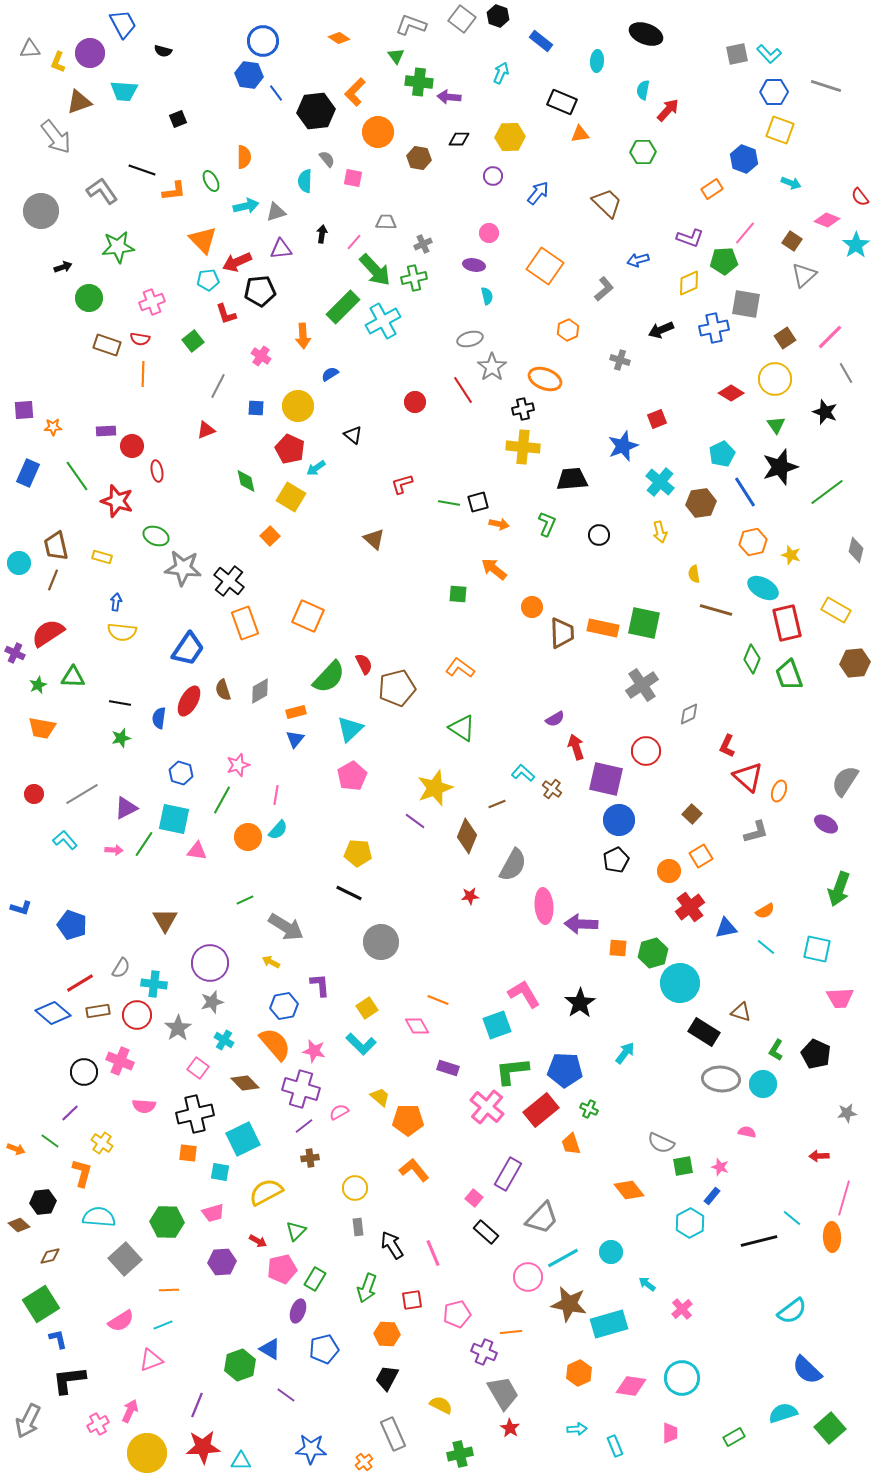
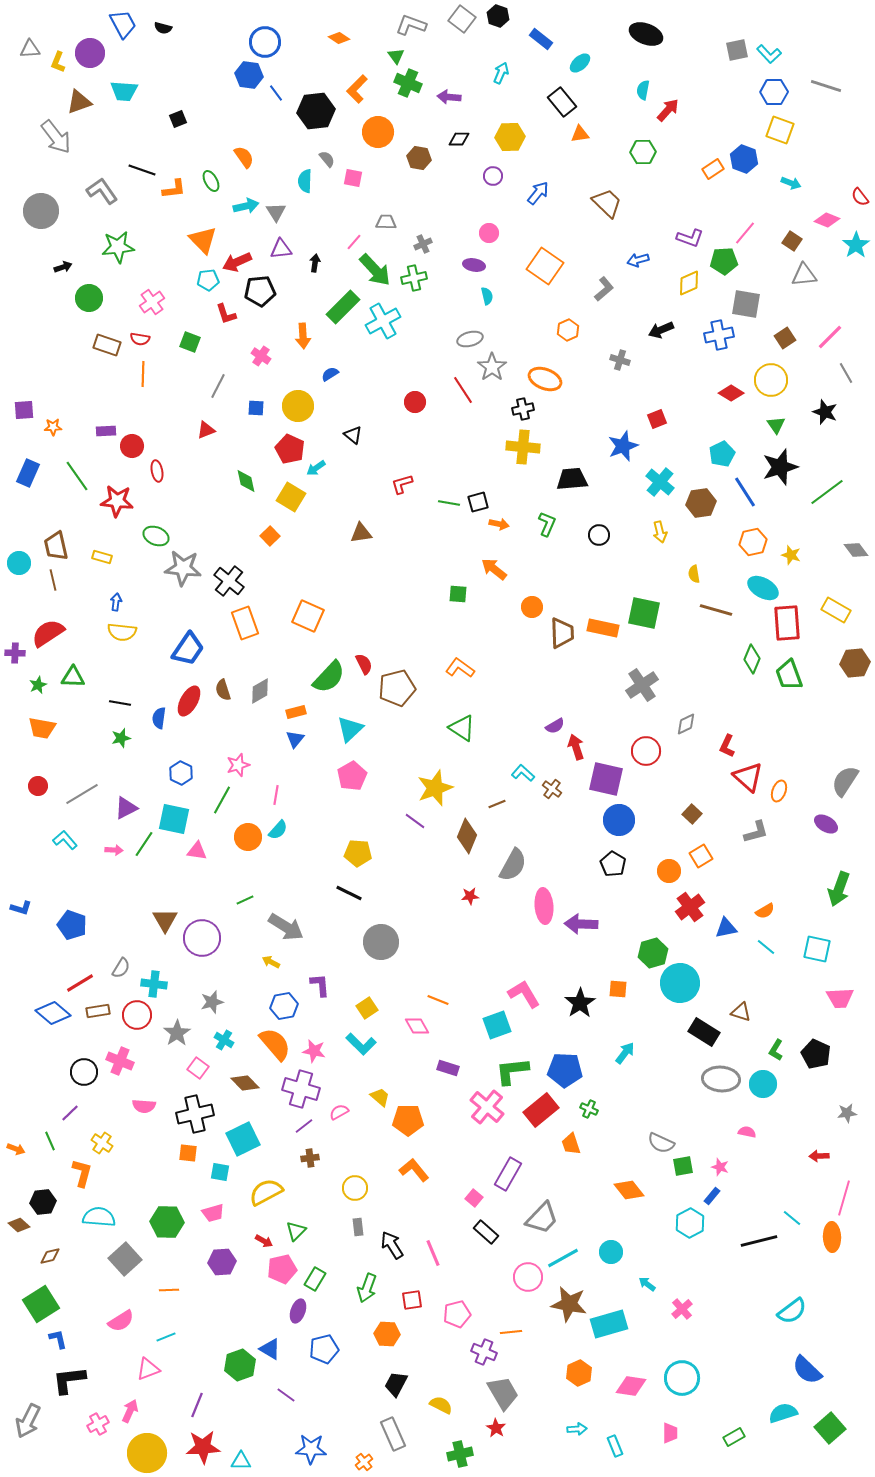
blue circle at (263, 41): moved 2 px right, 1 px down
blue rectangle at (541, 41): moved 2 px up
black semicircle at (163, 51): moved 23 px up
gray square at (737, 54): moved 4 px up
cyan ellipse at (597, 61): moved 17 px left, 2 px down; rotated 45 degrees clockwise
green cross at (419, 82): moved 11 px left, 1 px down; rotated 16 degrees clockwise
orange L-shape at (355, 92): moved 2 px right, 3 px up
black rectangle at (562, 102): rotated 28 degrees clockwise
orange semicircle at (244, 157): rotated 35 degrees counterclockwise
orange rectangle at (712, 189): moved 1 px right, 20 px up
orange L-shape at (174, 191): moved 2 px up
gray triangle at (276, 212): rotated 45 degrees counterclockwise
black arrow at (322, 234): moved 7 px left, 29 px down
gray triangle at (804, 275): rotated 36 degrees clockwise
pink cross at (152, 302): rotated 15 degrees counterclockwise
blue cross at (714, 328): moved 5 px right, 7 px down
green square at (193, 341): moved 3 px left, 1 px down; rotated 30 degrees counterclockwise
yellow circle at (775, 379): moved 4 px left, 1 px down
red star at (117, 501): rotated 12 degrees counterclockwise
brown triangle at (374, 539): moved 13 px left, 6 px up; rotated 50 degrees counterclockwise
gray diamond at (856, 550): rotated 50 degrees counterclockwise
brown line at (53, 580): rotated 35 degrees counterclockwise
green square at (644, 623): moved 10 px up
red rectangle at (787, 623): rotated 9 degrees clockwise
purple cross at (15, 653): rotated 24 degrees counterclockwise
gray diamond at (689, 714): moved 3 px left, 10 px down
purple semicircle at (555, 719): moved 7 px down
blue hexagon at (181, 773): rotated 10 degrees clockwise
red circle at (34, 794): moved 4 px right, 8 px up
black pentagon at (616, 860): moved 3 px left, 4 px down; rotated 15 degrees counterclockwise
orange square at (618, 948): moved 41 px down
purple circle at (210, 963): moved 8 px left, 25 px up
gray star at (178, 1028): moved 1 px left, 5 px down
green line at (50, 1141): rotated 30 degrees clockwise
red arrow at (258, 1241): moved 6 px right
cyan line at (163, 1325): moved 3 px right, 12 px down
pink triangle at (151, 1360): moved 3 px left, 9 px down
black trapezoid at (387, 1378): moved 9 px right, 6 px down
red star at (510, 1428): moved 14 px left
